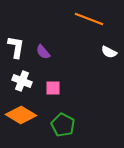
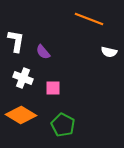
white L-shape: moved 6 px up
white semicircle: rotated 14 degrees counterclockwise
white cross: moved 1 px right, 3 px up
